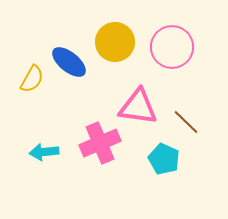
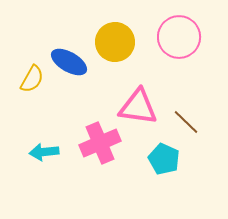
pink circle: moved 7 px right, 10 px up
blue ellipse: rotated 9 degrees counterclockwise
